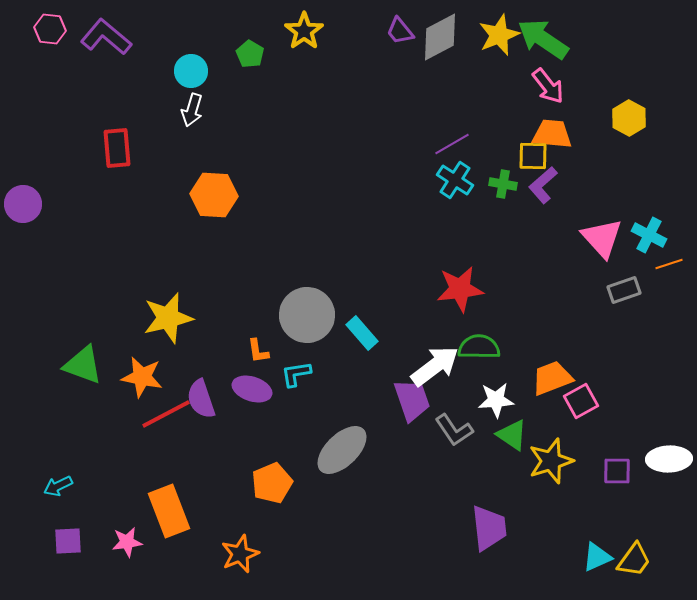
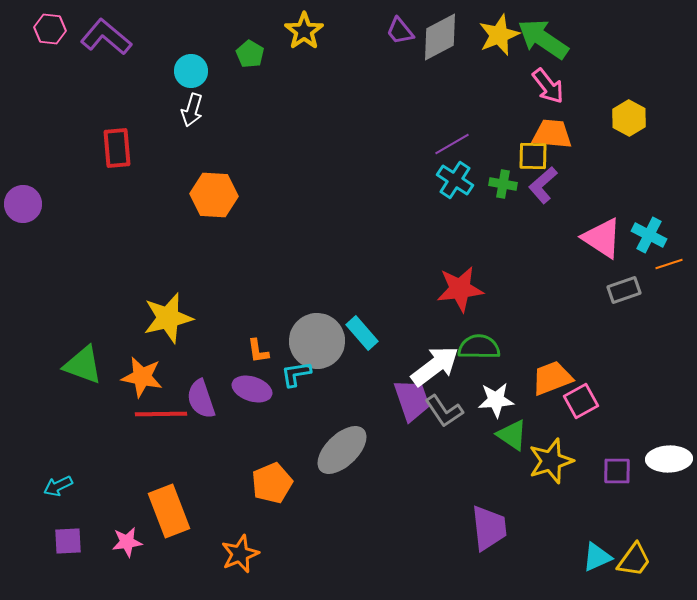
pink triangle at (602, 238): rotated 15 degrees counterclockwise
gray circle at (307, 315): moved 10 px right, 26 px down
red line at (166, 414): moved 5 px left; rotated 27 degrees clockwise
gray L-shape at (454, 430): moved 10 px left, 19 px up
